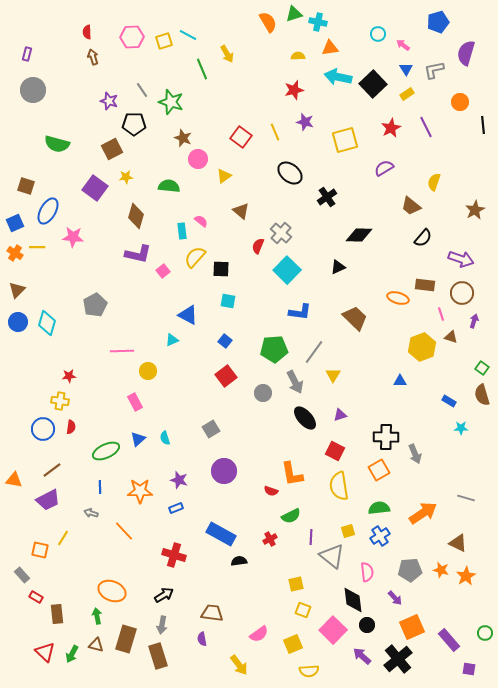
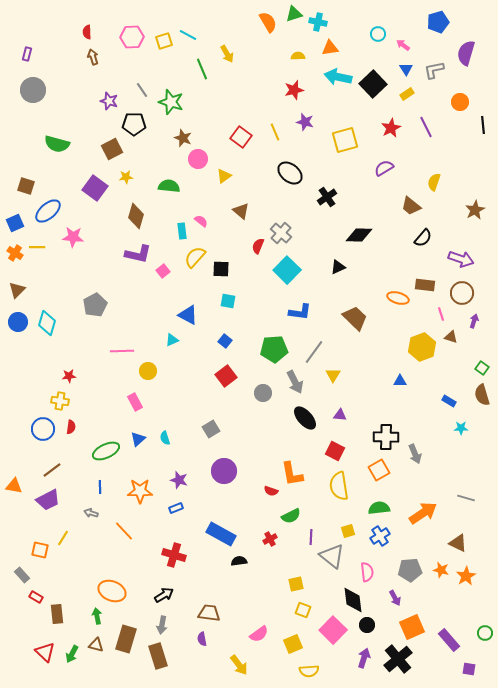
blue ellipse at (48, 211): rotated 20 degrees clockwise
purple triangle at (340, 415): rotated 24 degrees clockwise
orange triangle at (14, 480): moved 6 px down
purple arrow at (395, 598): rotated 14 degrees clockwise
brown trapezoid at (212, 613): moved 3 px left
purple arrow at (362, 656): moved 2 px right, 2 px down; rotated 66 degrees clockwise
